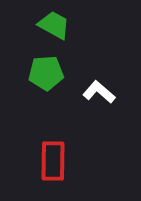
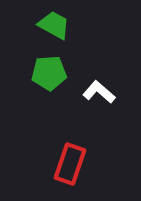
green pentagon: moved 3 px right
red rectangle: moved 17 px right, 3 px down; rotated 18 degrees clockwise
